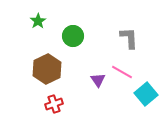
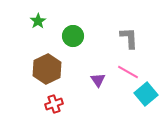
pink line: moved 6 px right
